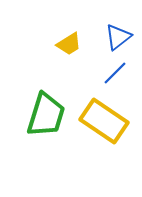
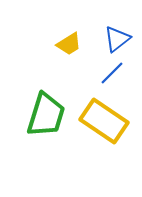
blue triangle: moved 1 px left, 2 px down
blue line: moved 3 px left
